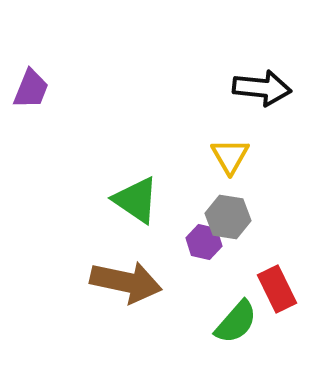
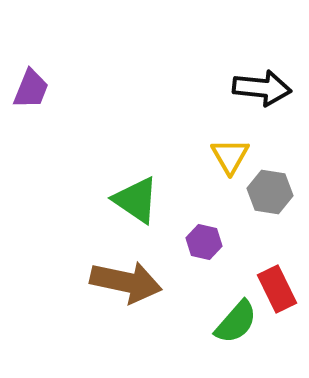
gray hexagon: moved 42 px right, 25 px up
